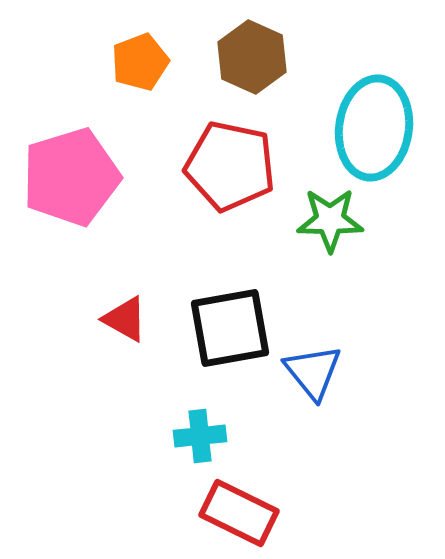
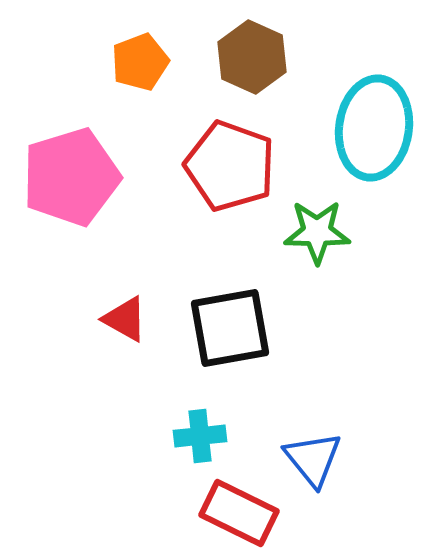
red pentagon: rotated 8 degrees clockwise
green star: moved 13 px left, 12 px down
blue triangle: moved 87 px down
